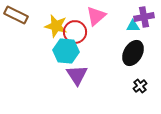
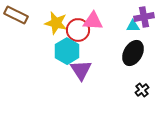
pink triangle: moved 3 px left, 5 px down; rotated 45 degrees clockwise
yellow star: moved 3 px up
red circle: moved 3 px right, 2 px up
cyan hexagon: moved 1 px right; rotated 25 degrees clockwise
purple triangle: moved 4 px right, 5 px up
black cross: moved 2 px right, 4 px down
